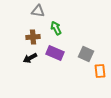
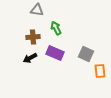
gray triangle: moved 1 px left, 1 px up
